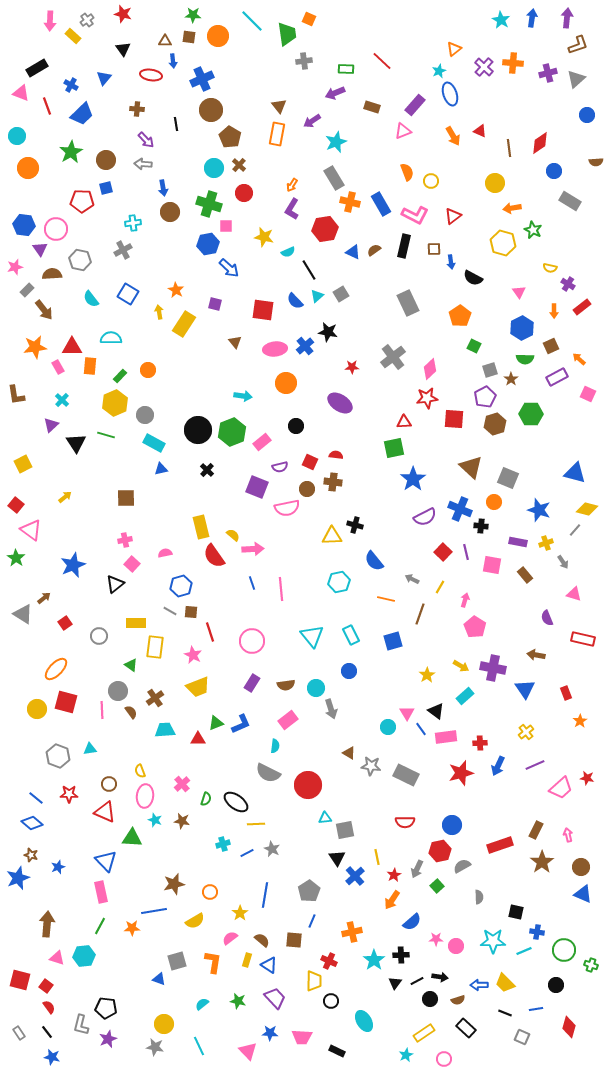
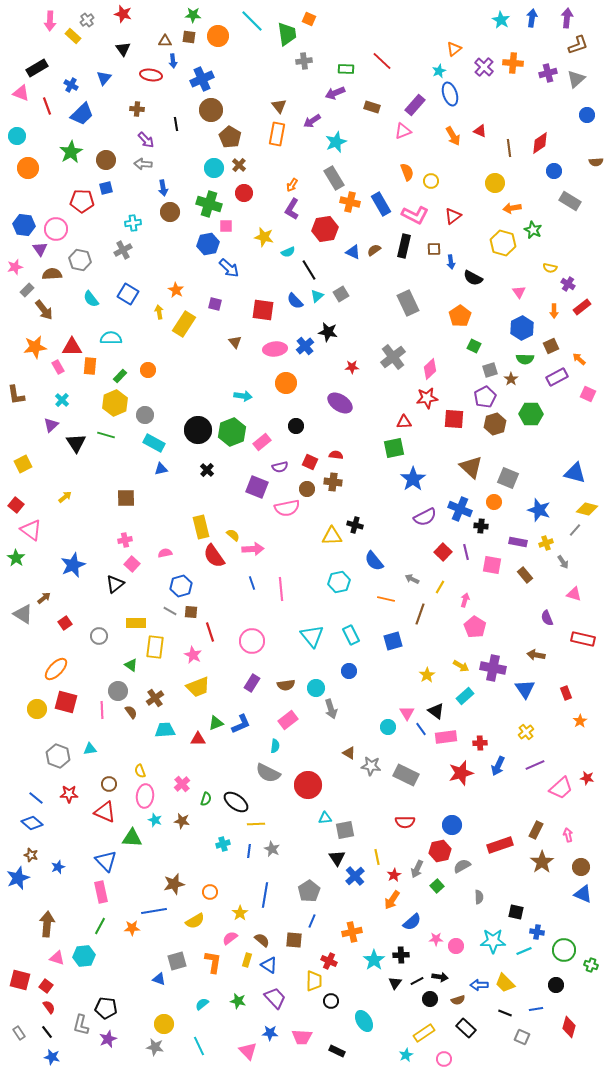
blue line at (247, 853): moved 2 px right, 2 px up; rotated 56 degrees counterclockwise
